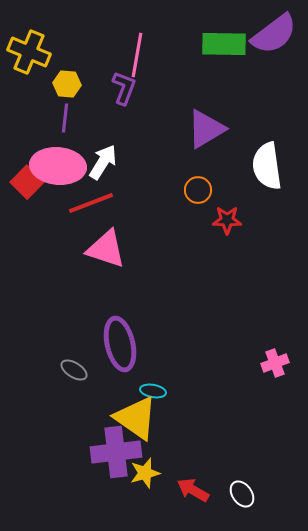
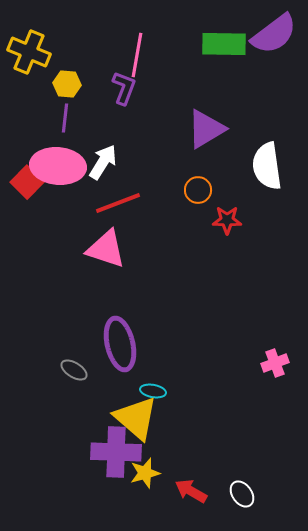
red line: moved 27 px right
yellow triangle: rotated 6 degrees clockwise
purple cross: rotated 9 degrees clockwise
red arrow: moved 2 px left, 1 px down
